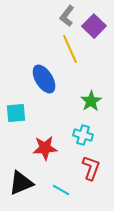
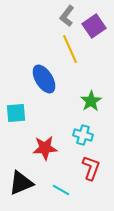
purple square: rotated 10 degrees clockwise
